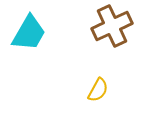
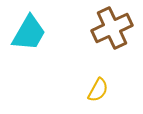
brown cross: moved 2 px down
